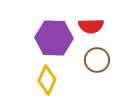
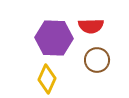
yellow diamond: moved 1 px up
